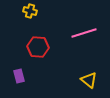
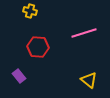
purple rectangle: rotated 24 degrees counterclockwise
